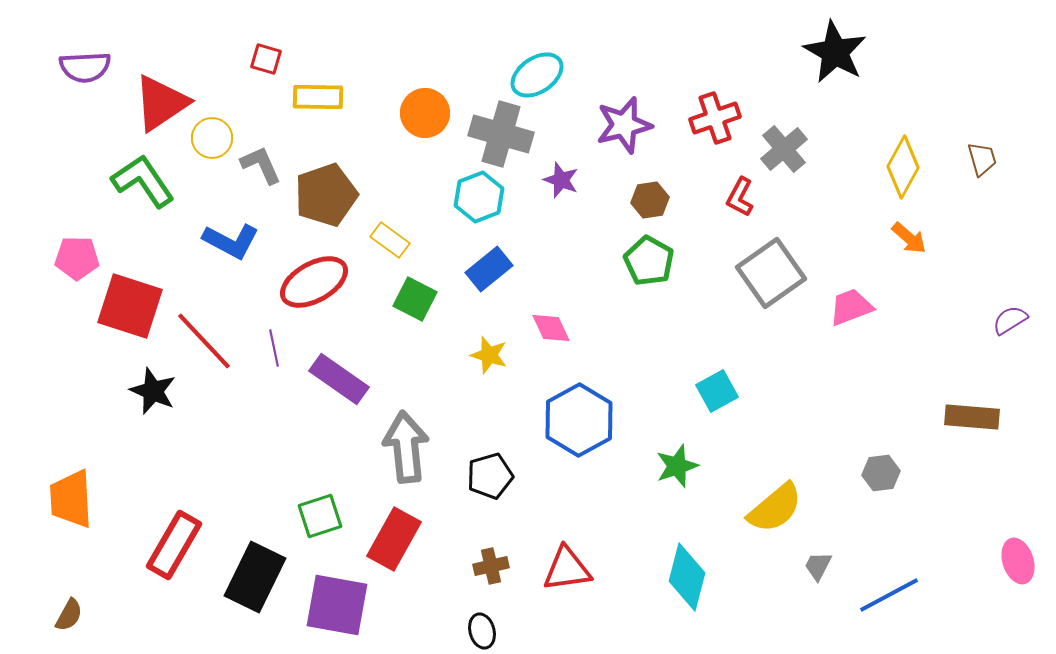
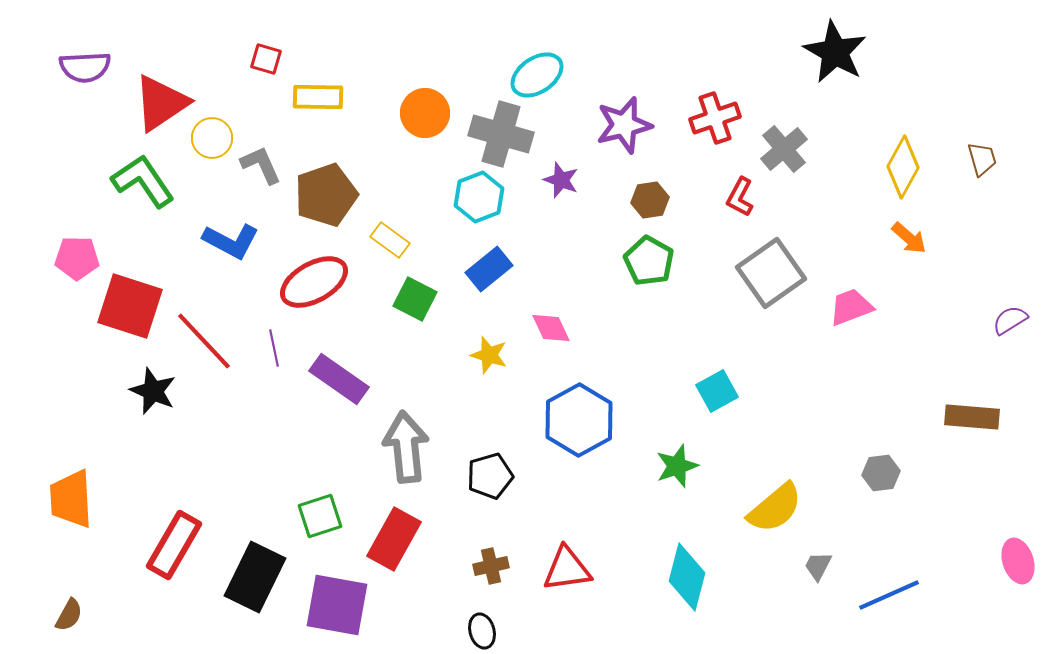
blue line at (889, 595): rotated 4 degrees clockwise
